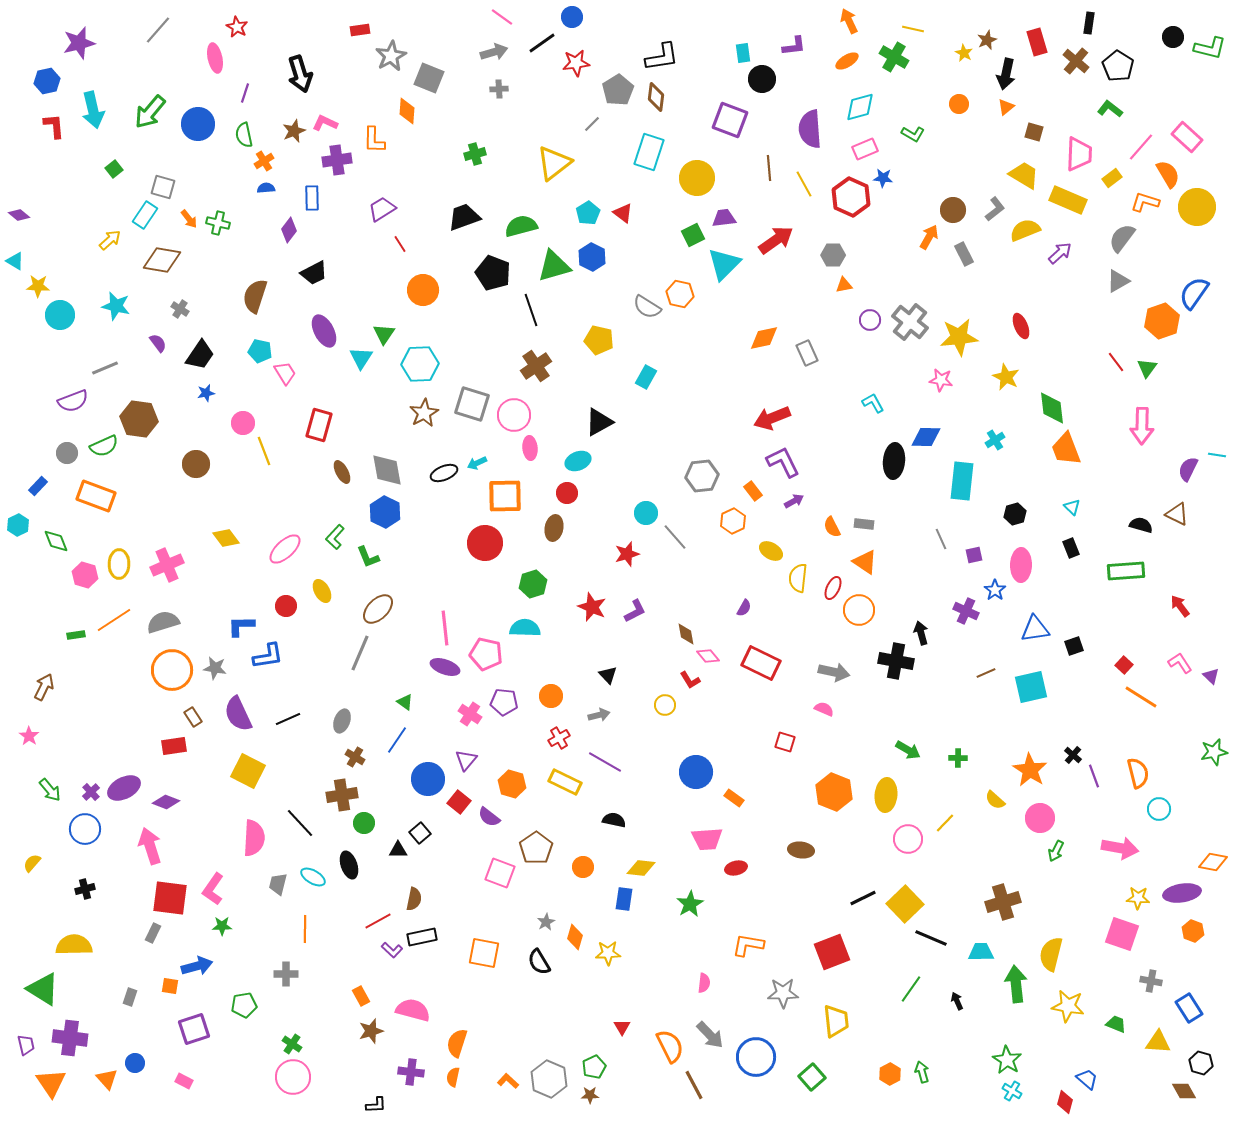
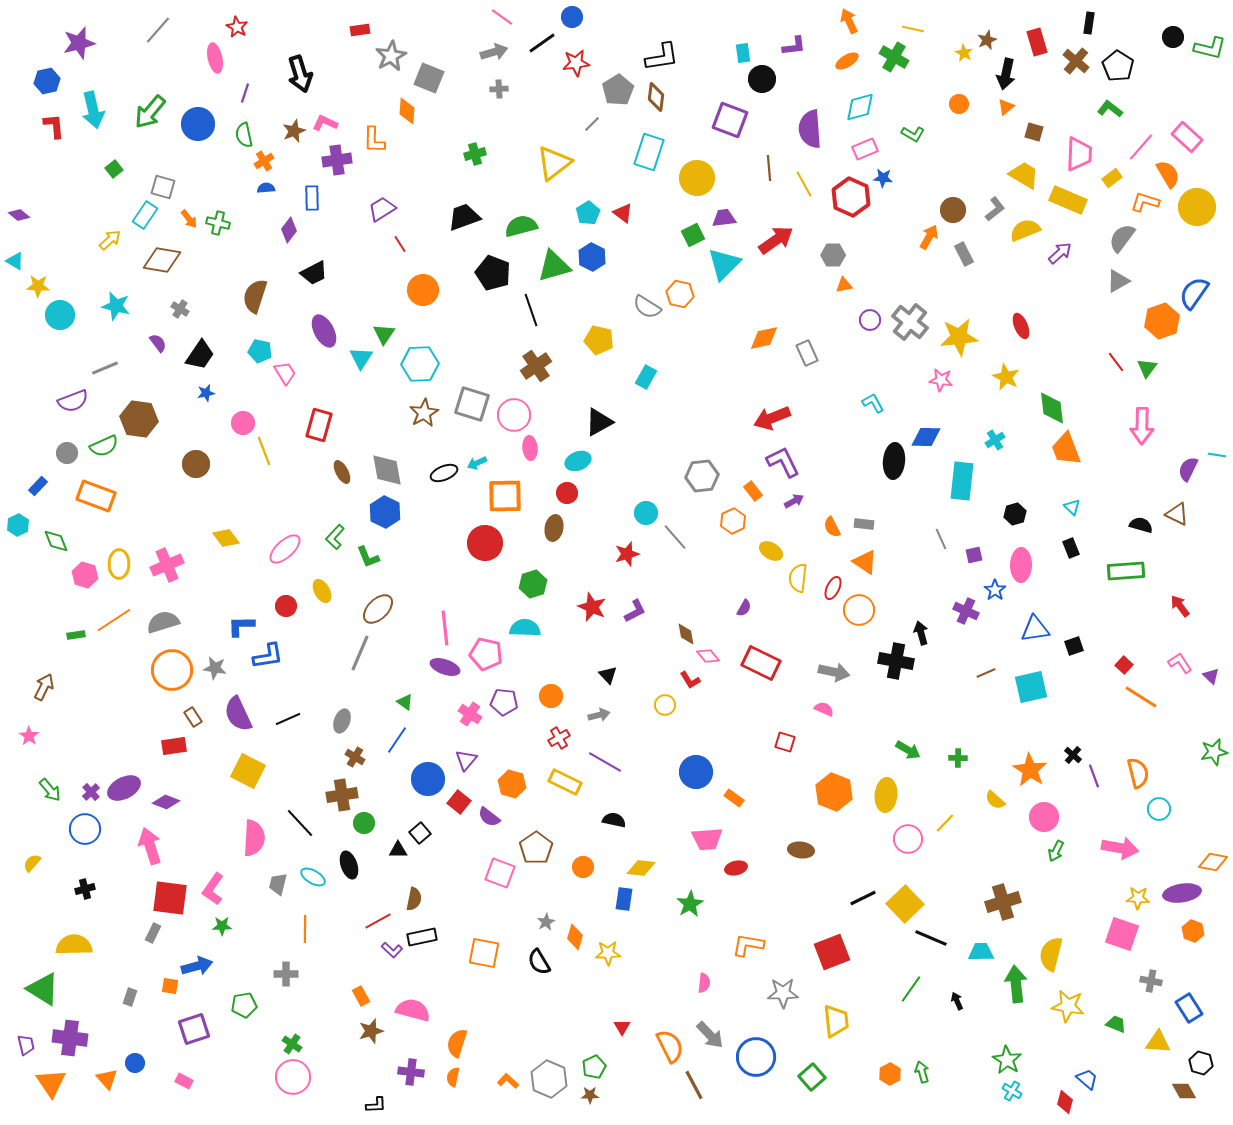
pink circle at (1040, 818): moved 4 px right, 1 px up
